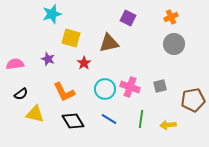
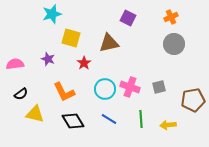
gray square: moved 1 px left, 1 px down
green line: rotated 12 degrees counterclockwise
